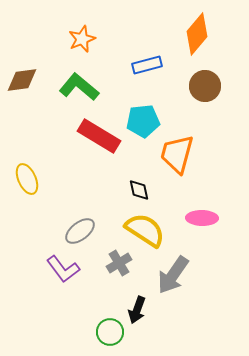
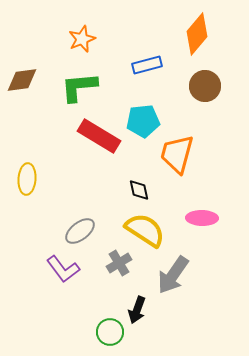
green L-shape: rotated 45 degrees counterclockwise
yellow ellipse: rotated 28 degrees clockwise
